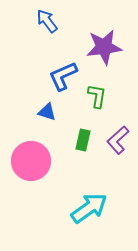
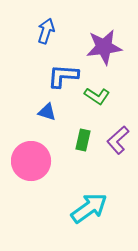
blue arrow: moved 1 px left, 10 px down; rotated 55 degrees clockwise
blue L-shape: rotated 28 degrees clockwise
green L-shape: rotated 115 degrees clockwise
